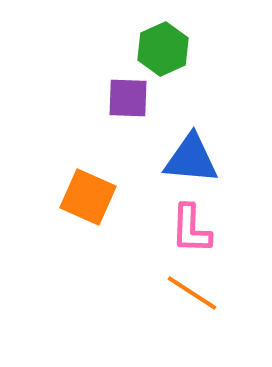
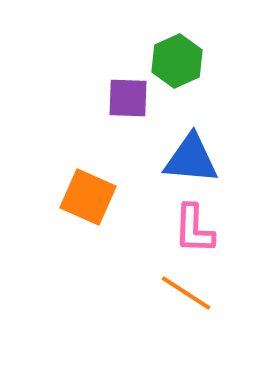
green hexagon: moved 14 px right, 12 px down
pink L-shape: moved 3 px right
orange line: moved 6 px left
